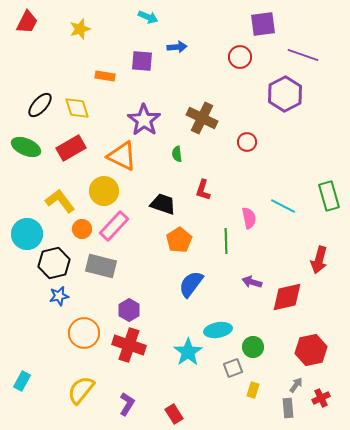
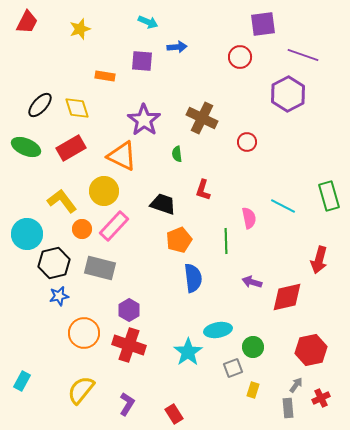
cyan arrow at (148, 17): moved 5 px down
purple hexagon at (285, 94): moved 3 px right
yellow L-shape at (60, 201): moved 2 px right
orange pentagon at (179, 240): rotated 10 degrees clockwise
gray rectangle at (101, 266): moved 1 px left, 2 px down
blue semicircle at (191, 284): moved 2 px right, 6 px up; rotated 136 degrees clockwise
